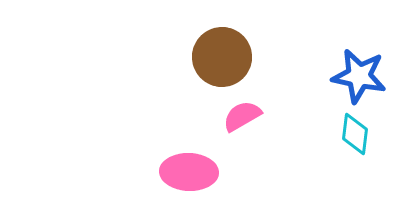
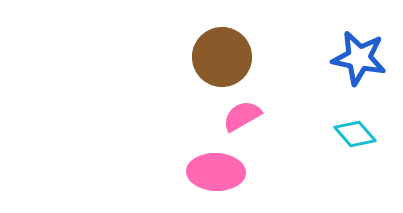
blue star: moved 18 px up
cyan diamond: rotated 48 degrees counterclockwise
pink ellipse: moved 27 px right
